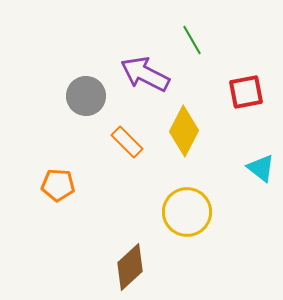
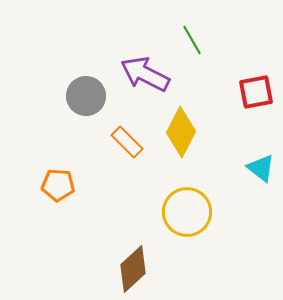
red square: moved 10 px right
yellow diamond: moved 3 px left, 1 px down
brown diamond: moved 3 px right, 2 px down
